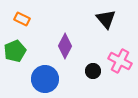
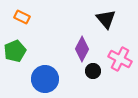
orange rectangle: moved 2 px up
purple diamond: moved 17 px right, 3 px down
pink cross: moved 2 px up
